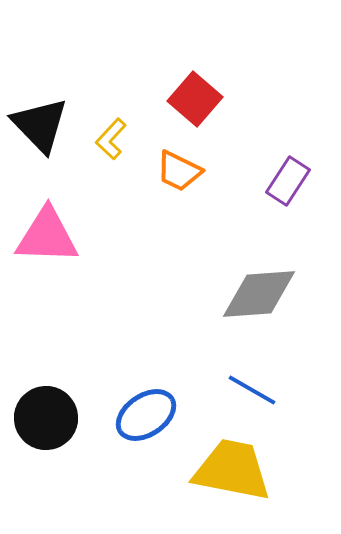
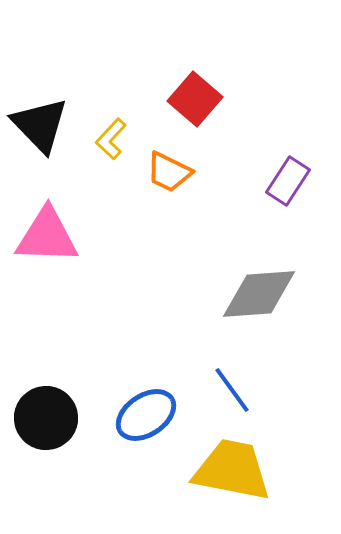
orange trapezoid: moved 10 px left, 1 px down
blue line: moved 20 px left; rotated 24 degrees clockwise
